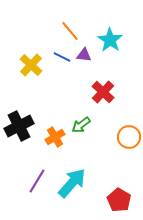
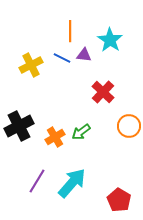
orange line: rotated 40 degrees clockwise
blue line: moved 1 px down
yellow cross: rotated 20 degrees clockwise
green arrow: moved 7 px down
orange circle: moved 11 px up
